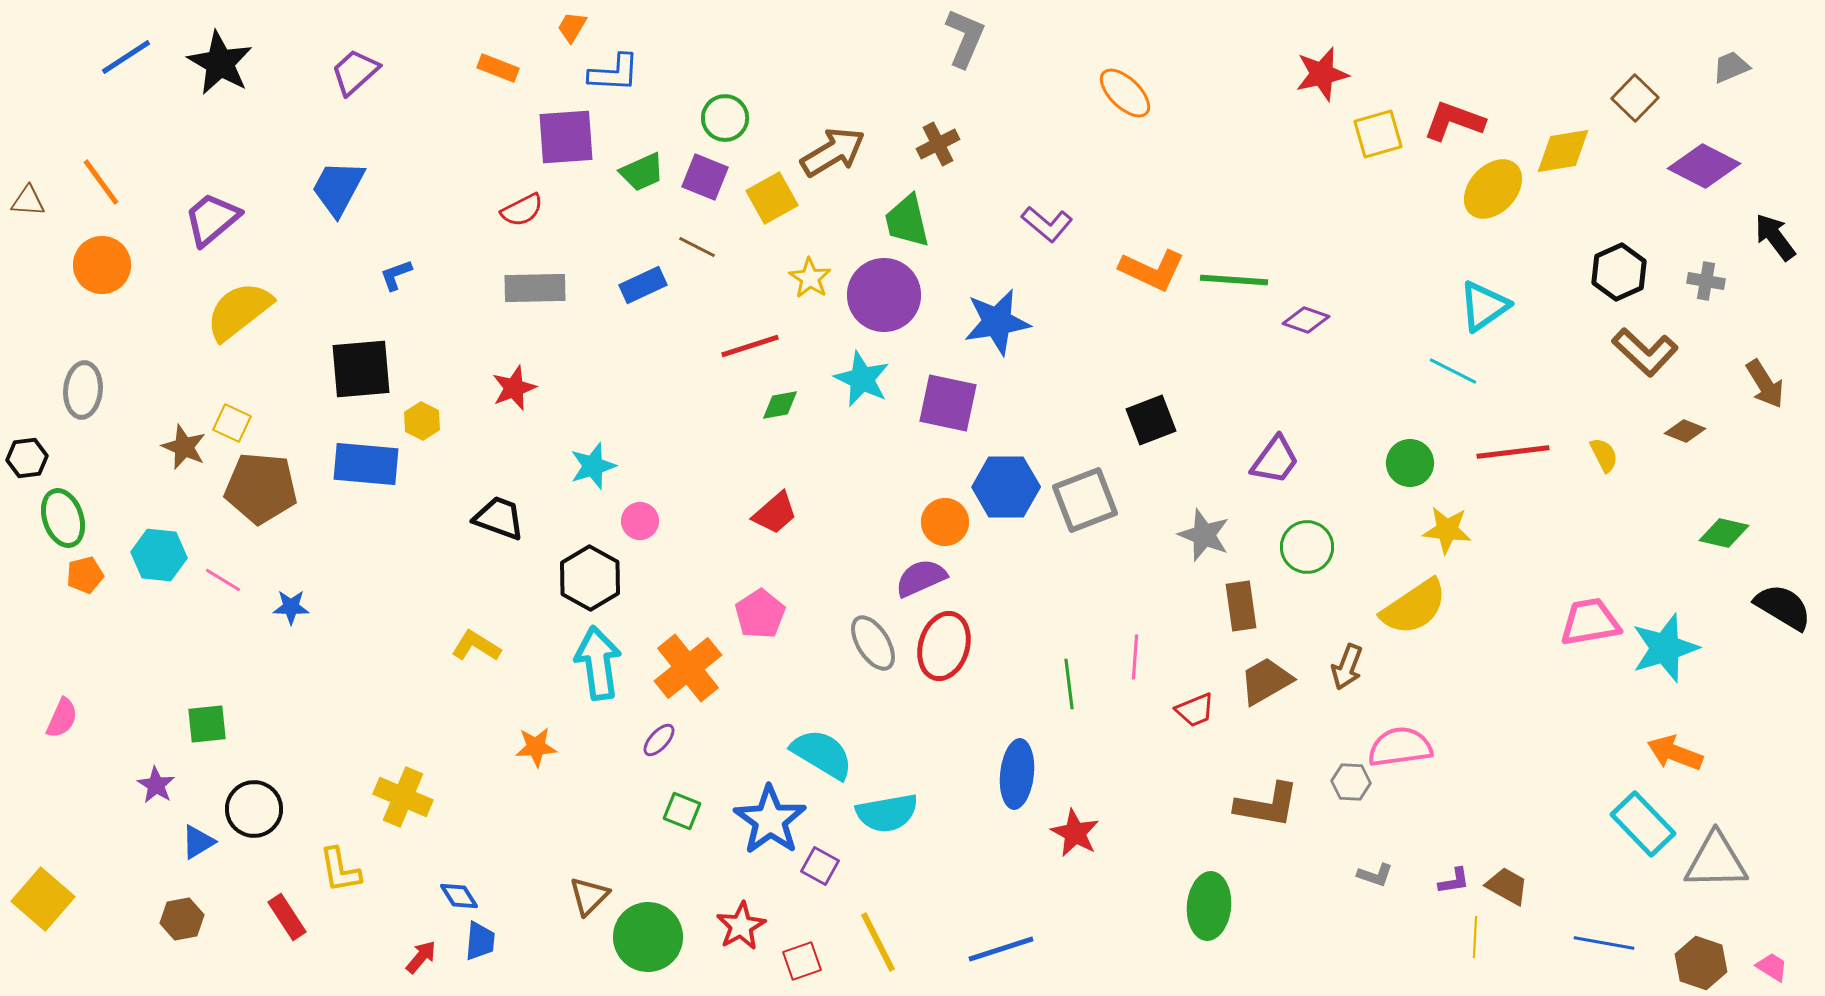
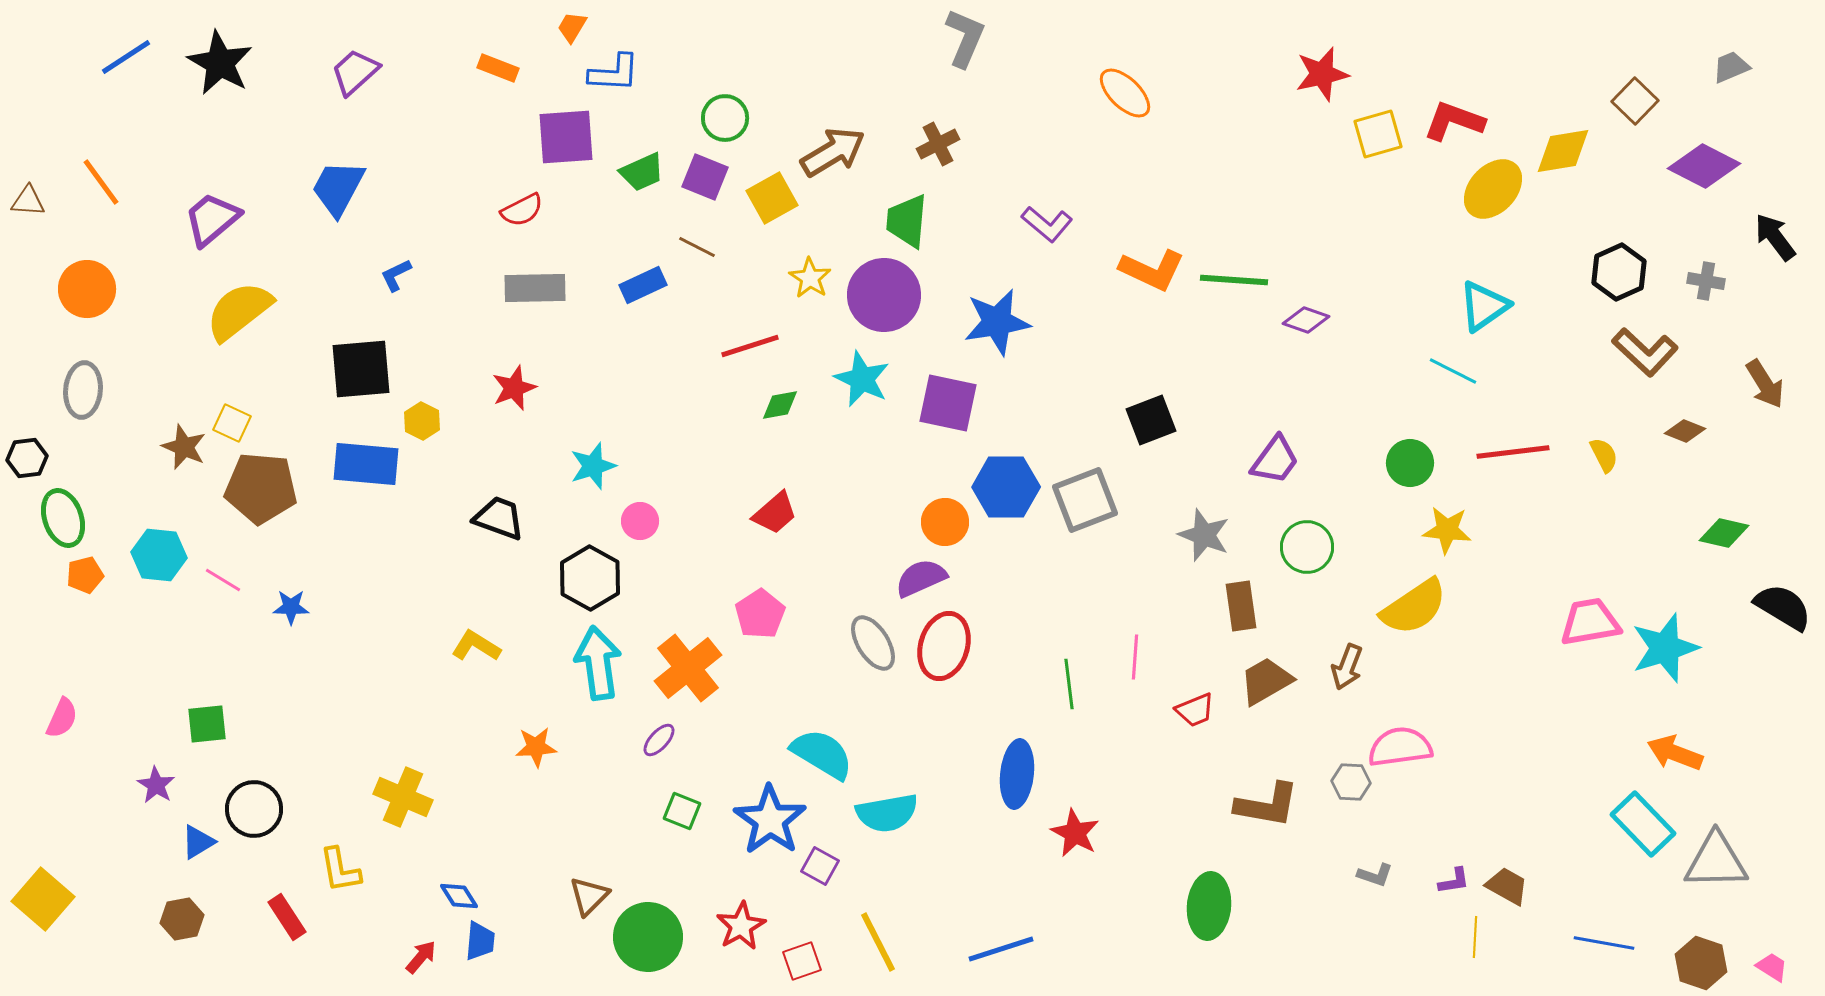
brown square at (1635, 98): moved 3 px down
green trapezoid at (907, 221): rotated 18 degrees clockwise
orange circle at (102, 265): moved 15 px left, 24 px down
blue L-shape at (396, 275): rotated 6 degrees counterclockwise
